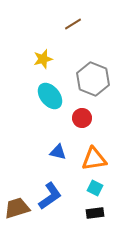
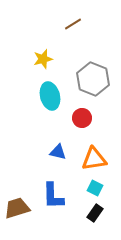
cyan ellipse: rotated 24 degrees clockwise
blue L-shape: moved 3 px right; rotated 124 degrees clockwise
black rectangle: rotated 48 degrees counterclockwise
